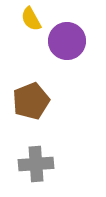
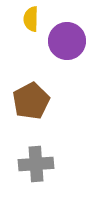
yellow semicircle: rotated 30 degrees clockwise
brown pentagon: rotated 6 degrees counterclockwise
